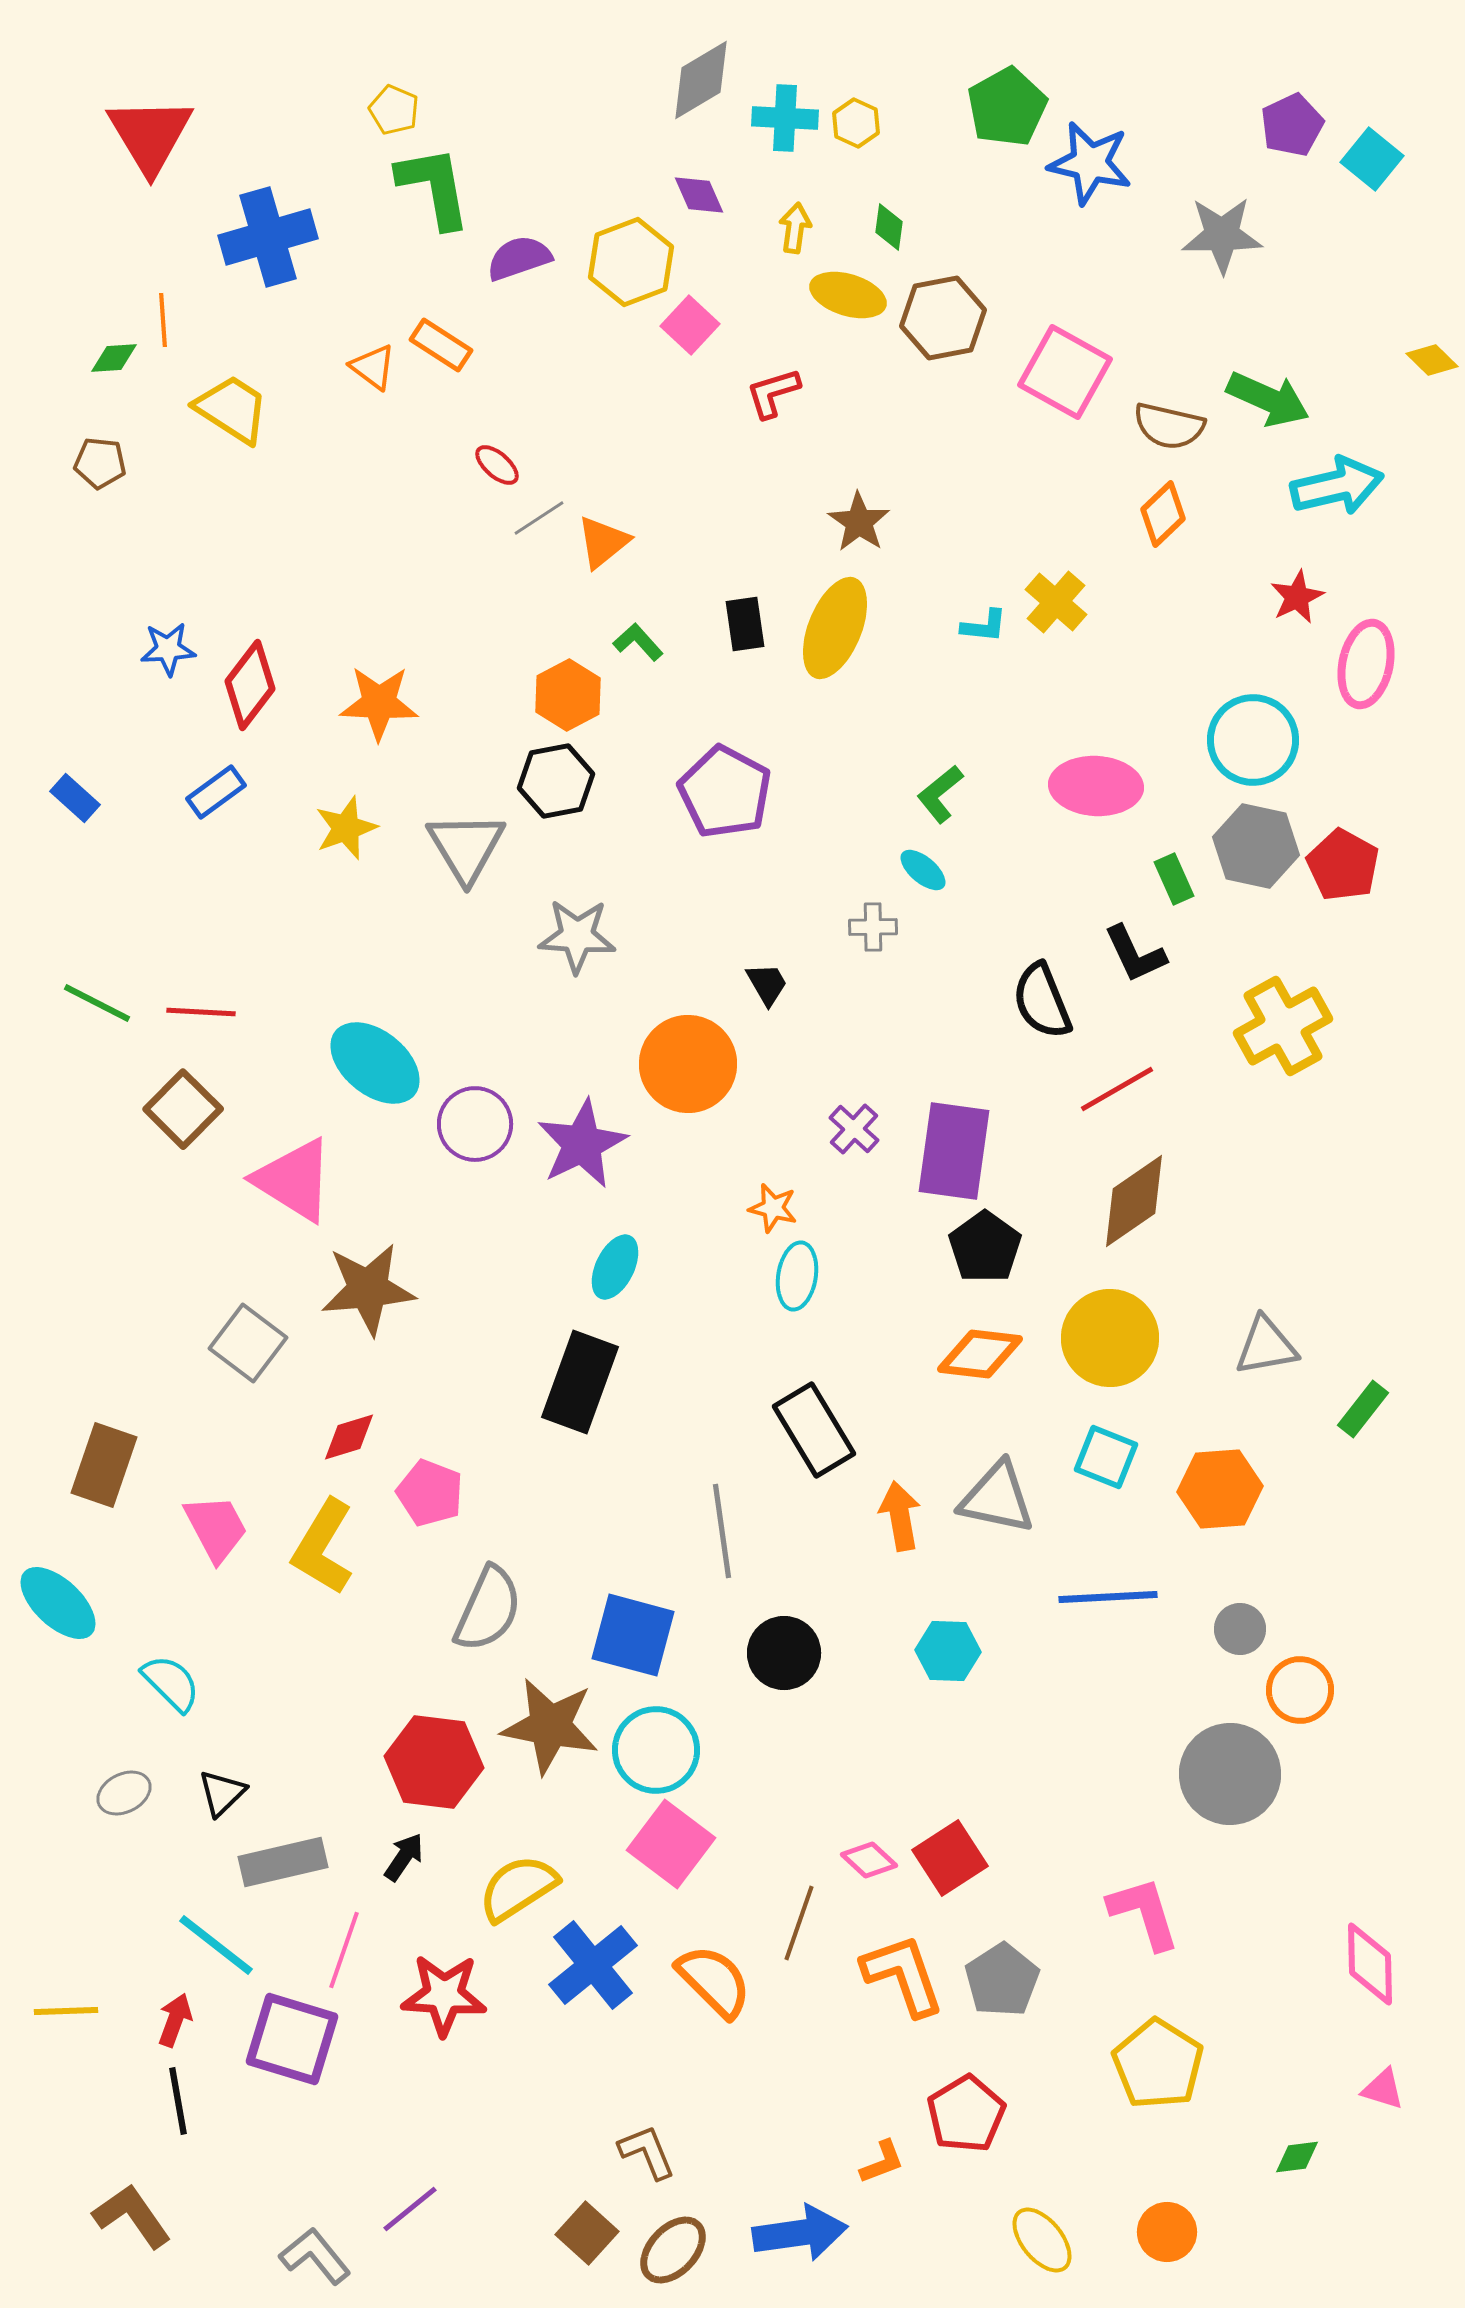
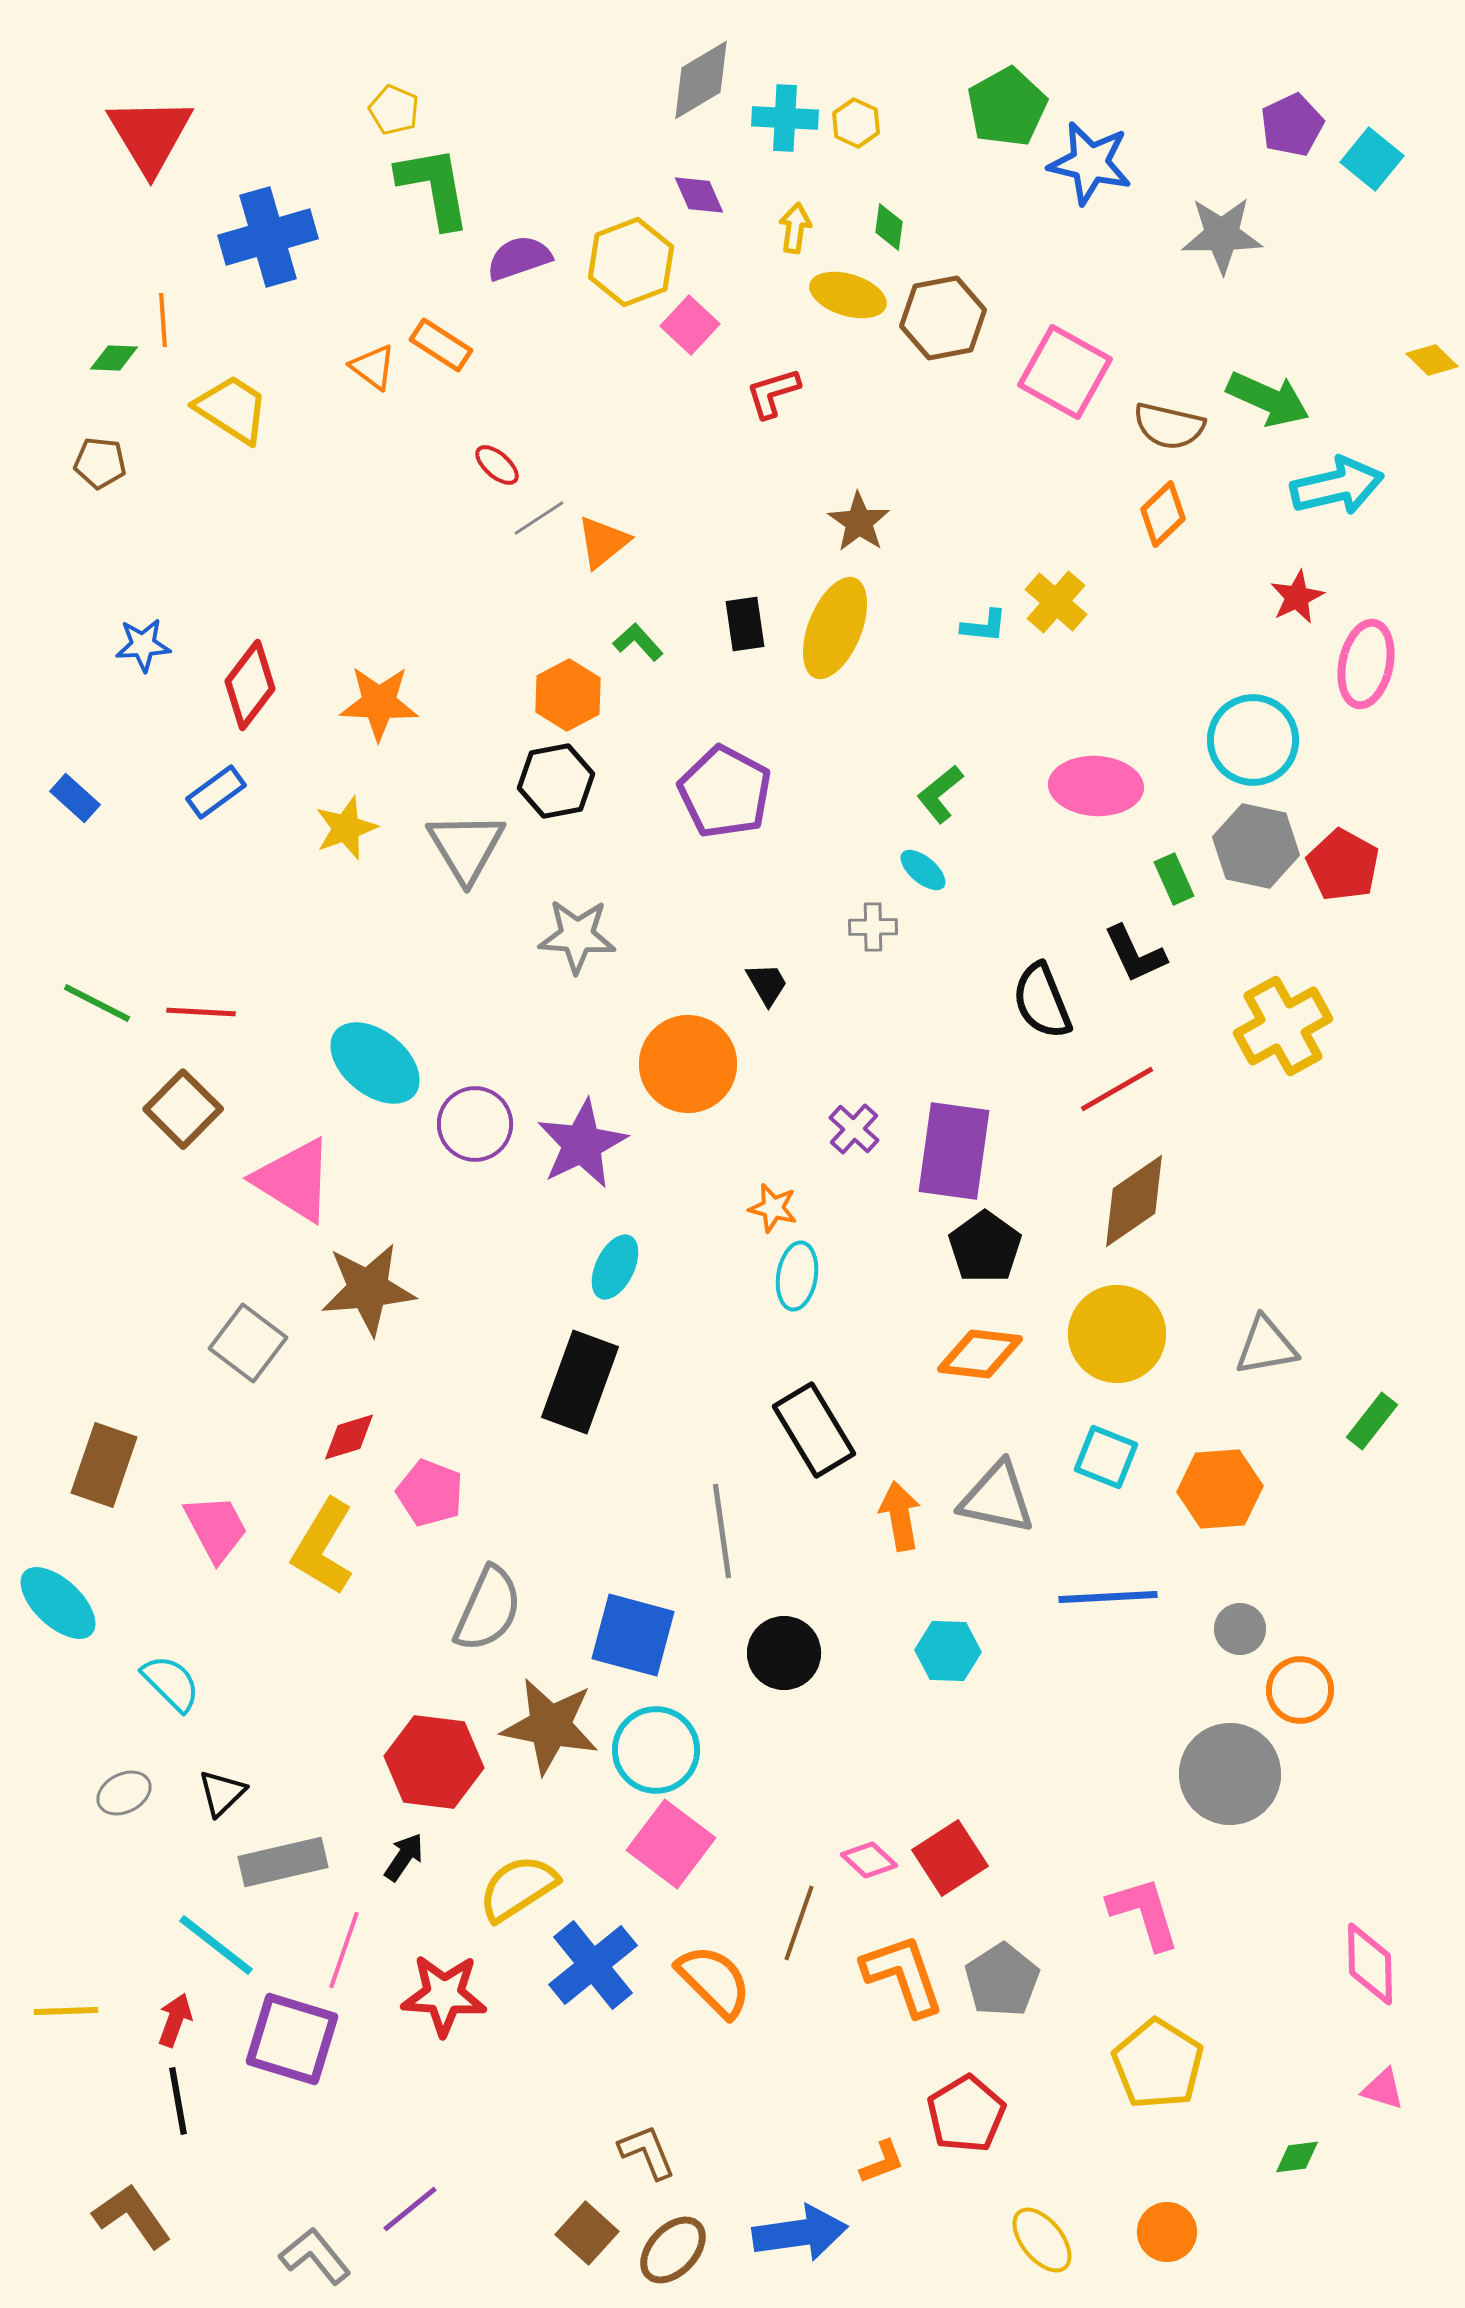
green diamond at (114, 358): rotated 6 degrees clockwise
blue star at (168, 649): moved 25 px left, 4 px up
yellow circle at (1110, 1338): moved 7 px right, 4 px up
green rectangle at (1363, 1409): moved 9 px right, 12 px down
